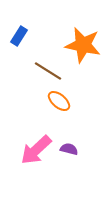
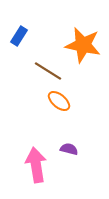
pink arrow: moved 15 px down; rotated 124 degrees clockwise
